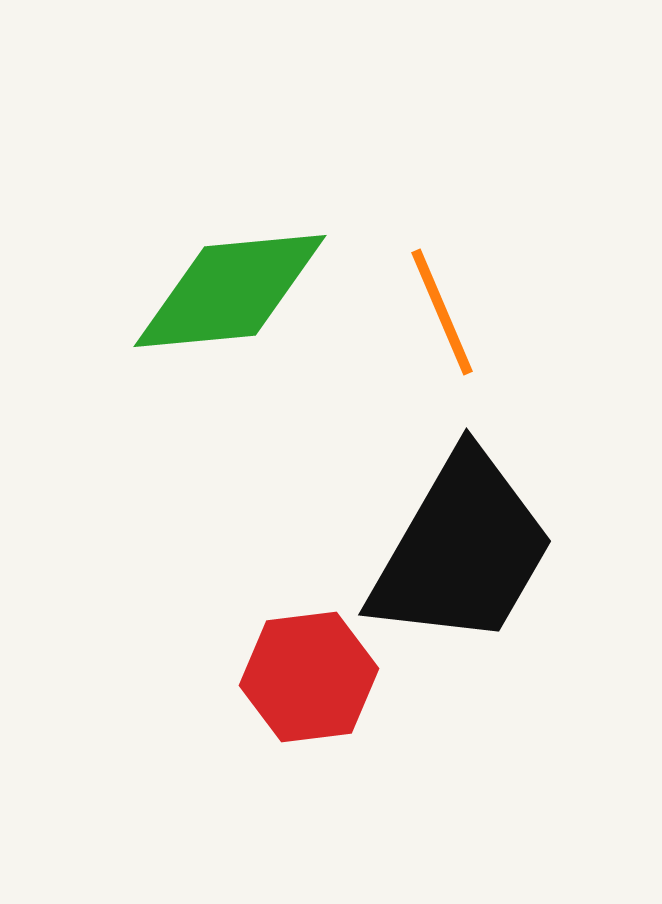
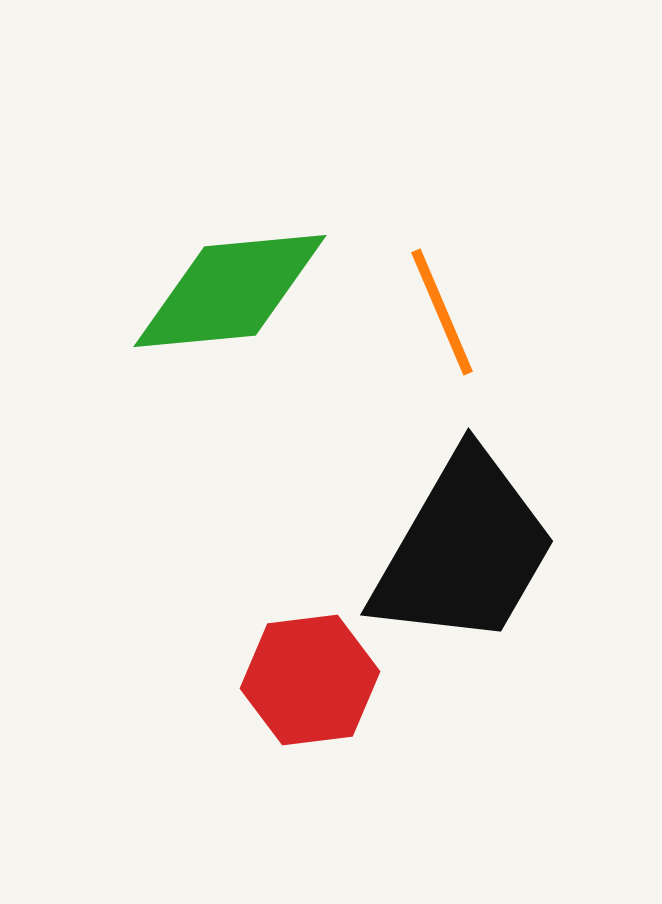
black trapezoid: moved 2 px right
red hexagon: moved 1 px right, 3 px down
